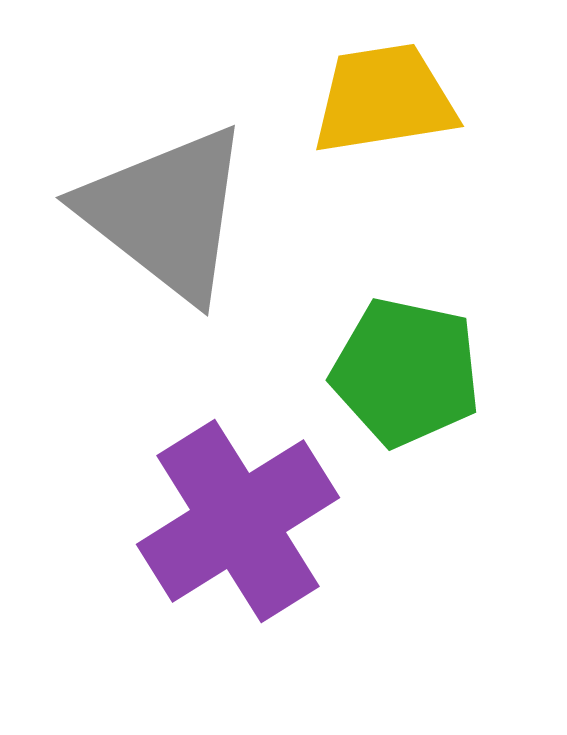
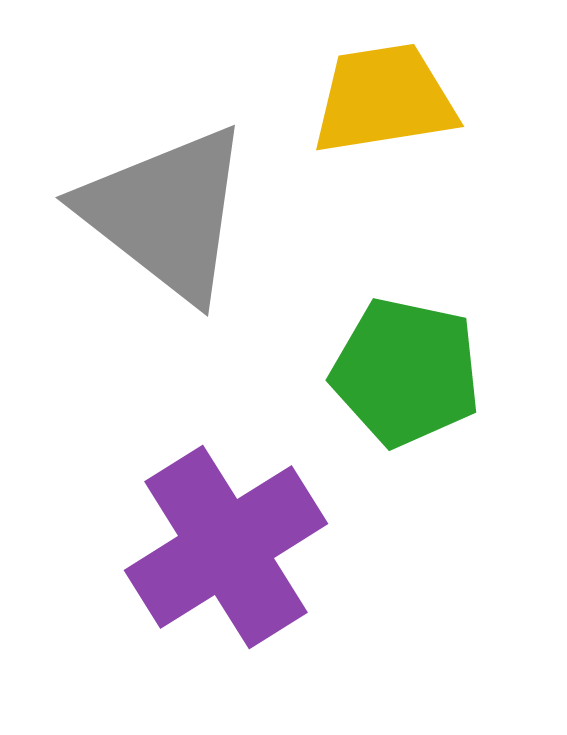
purple cross: moved 12 px left, 26 px down
